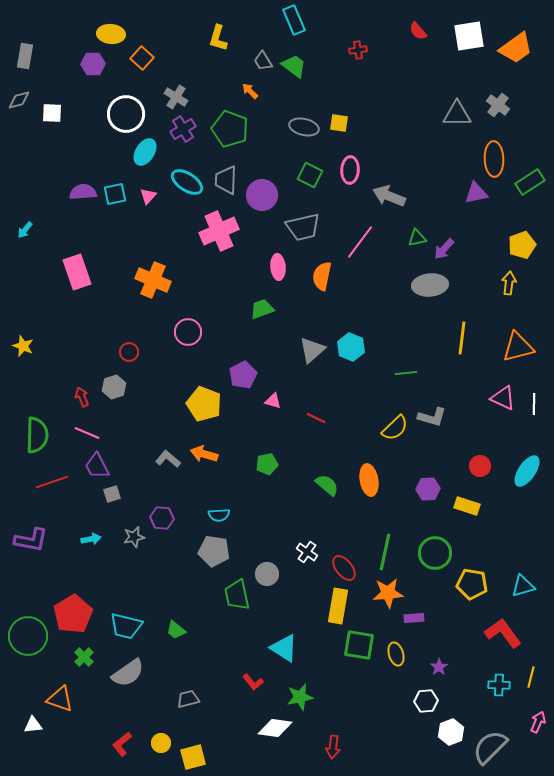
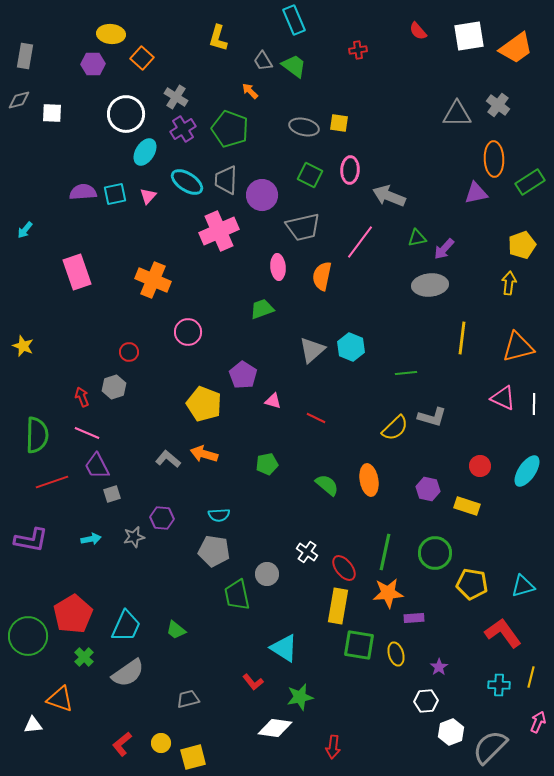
purple pentagon at (243, 375): rotated 12 degrees counterclockwise
purple hexagon at (428, 489): rotated 15 degrees clockwise
cyan trapezoid at (126, 626): rotated 80 degrees counterclockwise
